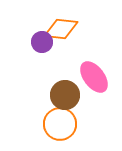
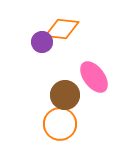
orange diamond: moved 1 px right
